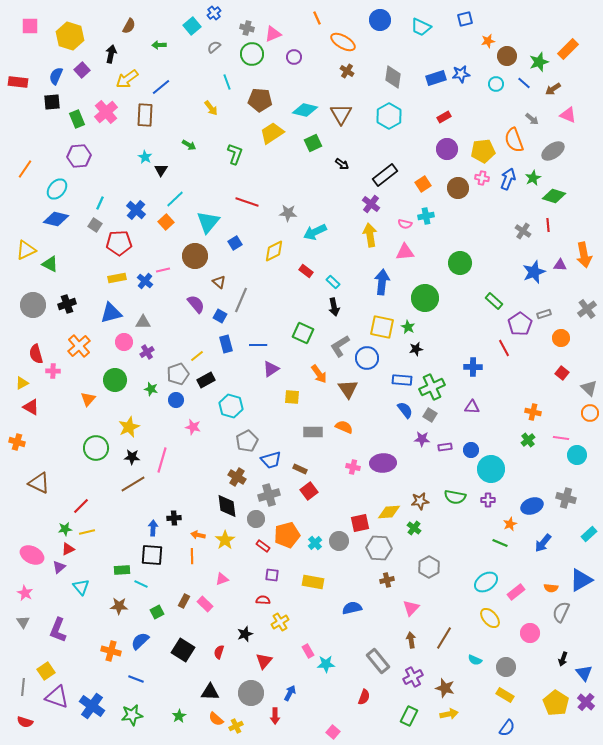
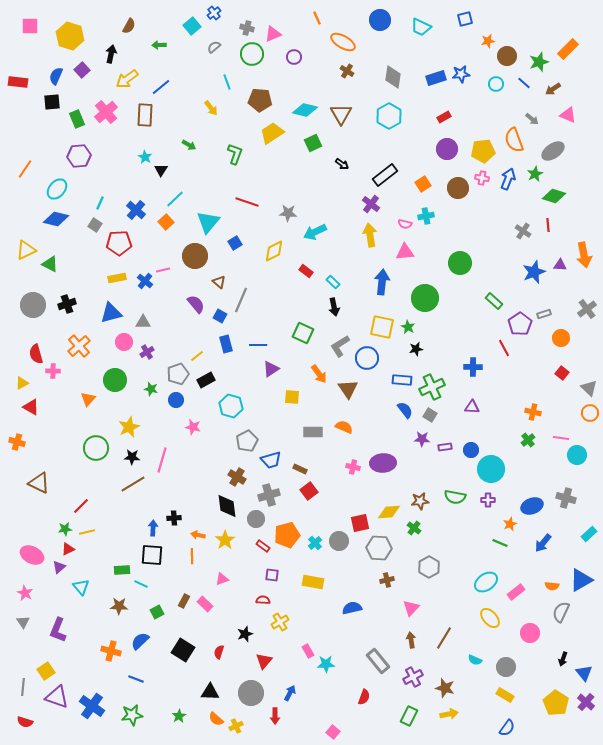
green star at (533, 178): moved 2 px right, 4 px up
orange semicircle at (551, 588): moved 1 px right, 2 px up
